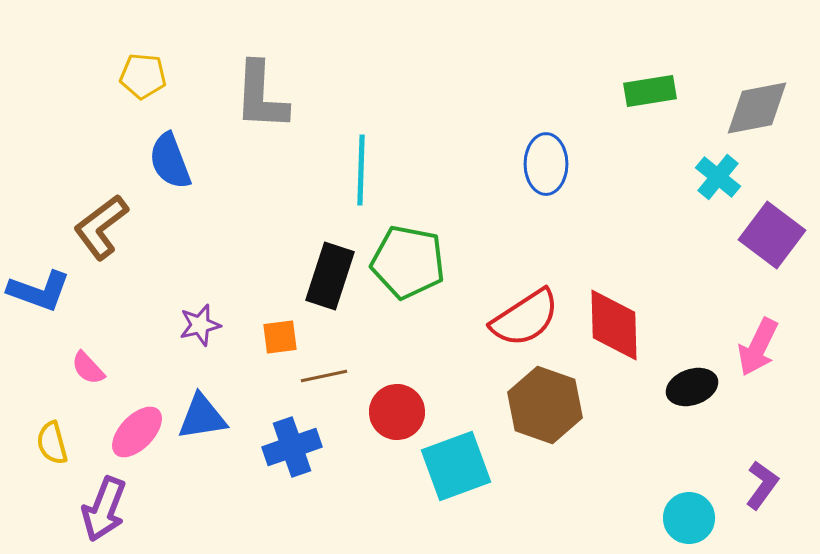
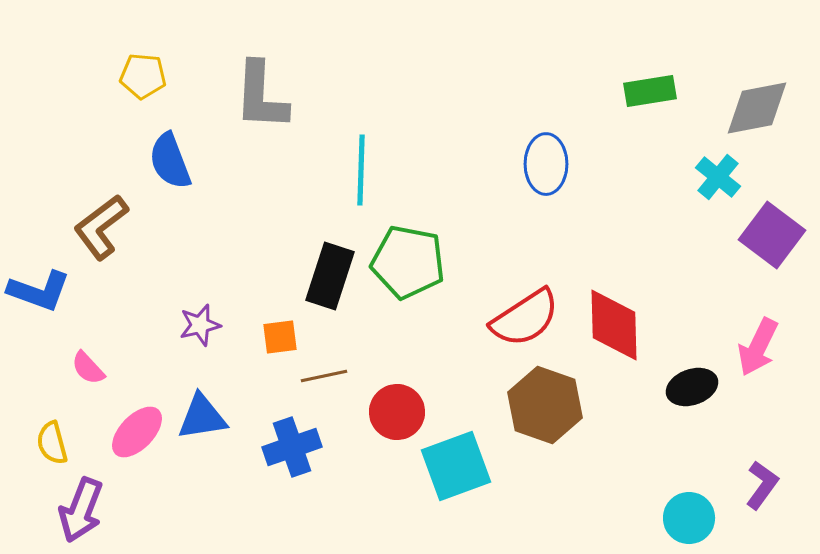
purple arrow: moved 23 px left, 1 px down
